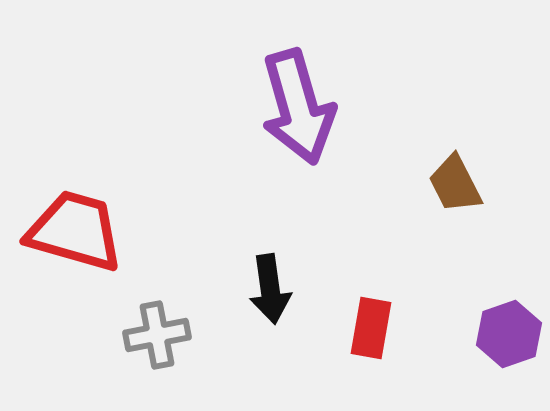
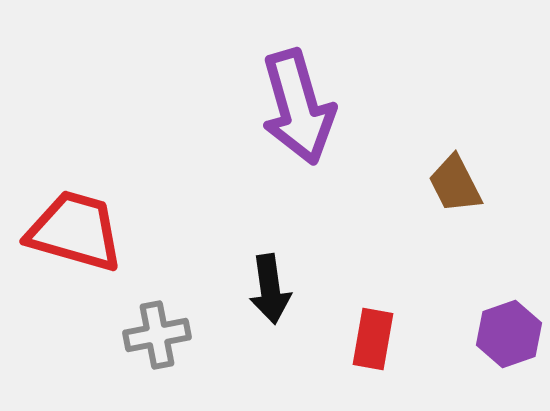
red rectangle: moved 2 px right, 11 px down
